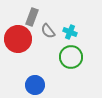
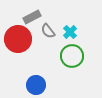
gray rectangle: rotated 42 degrees clockwise
cyan cross: rotated 24 degrees clockwise
green circle: moved 1 px right, 1 px up
blue circle: moved 1 px right
